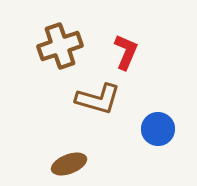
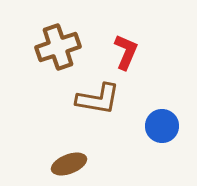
brown cross: moved 2 px left, 1 px down
brown L-shape: rotated 6 degrees counterclockwise
blue circle: moved 4 px right, 3 px up
